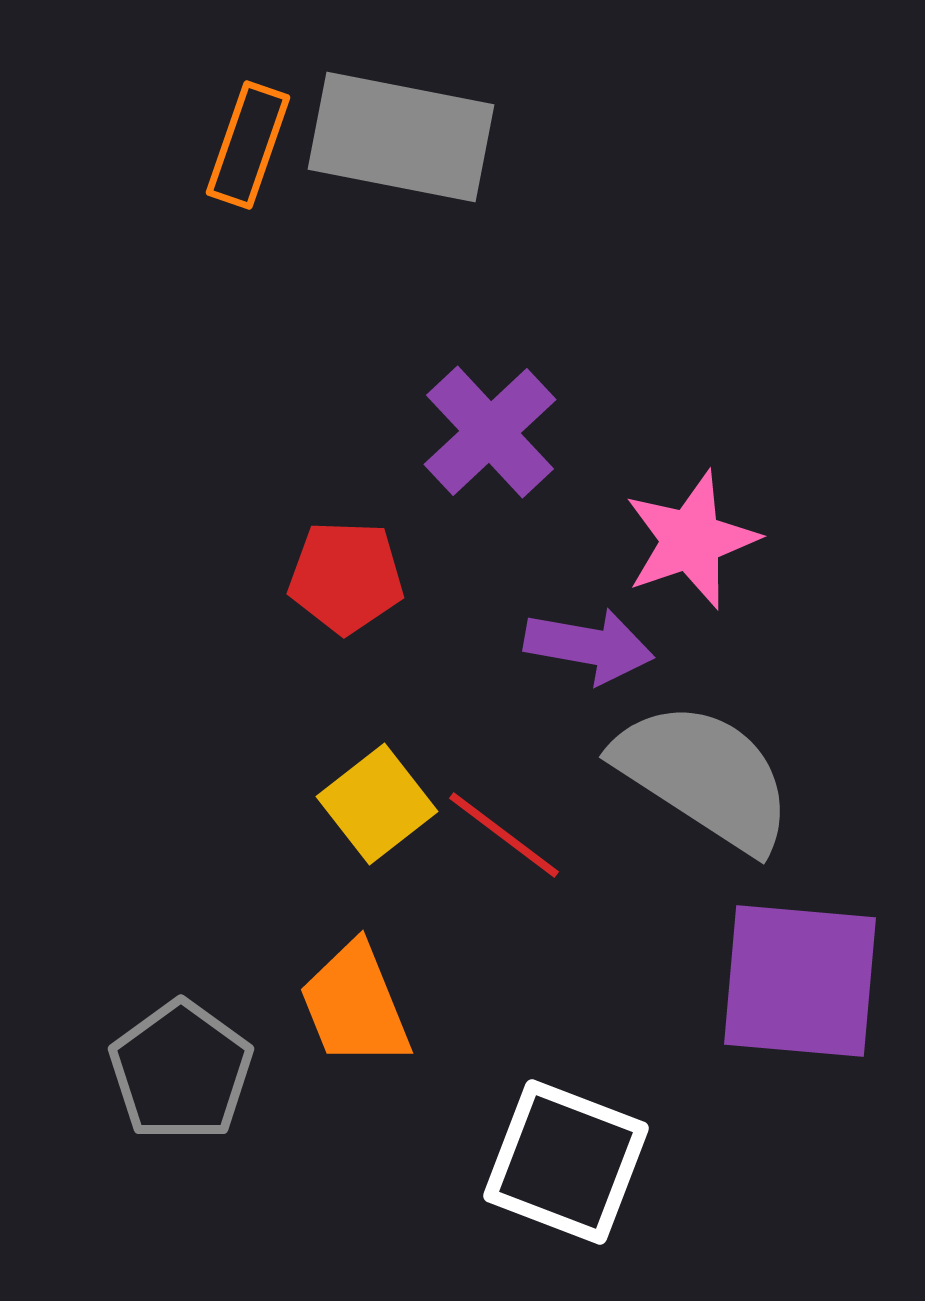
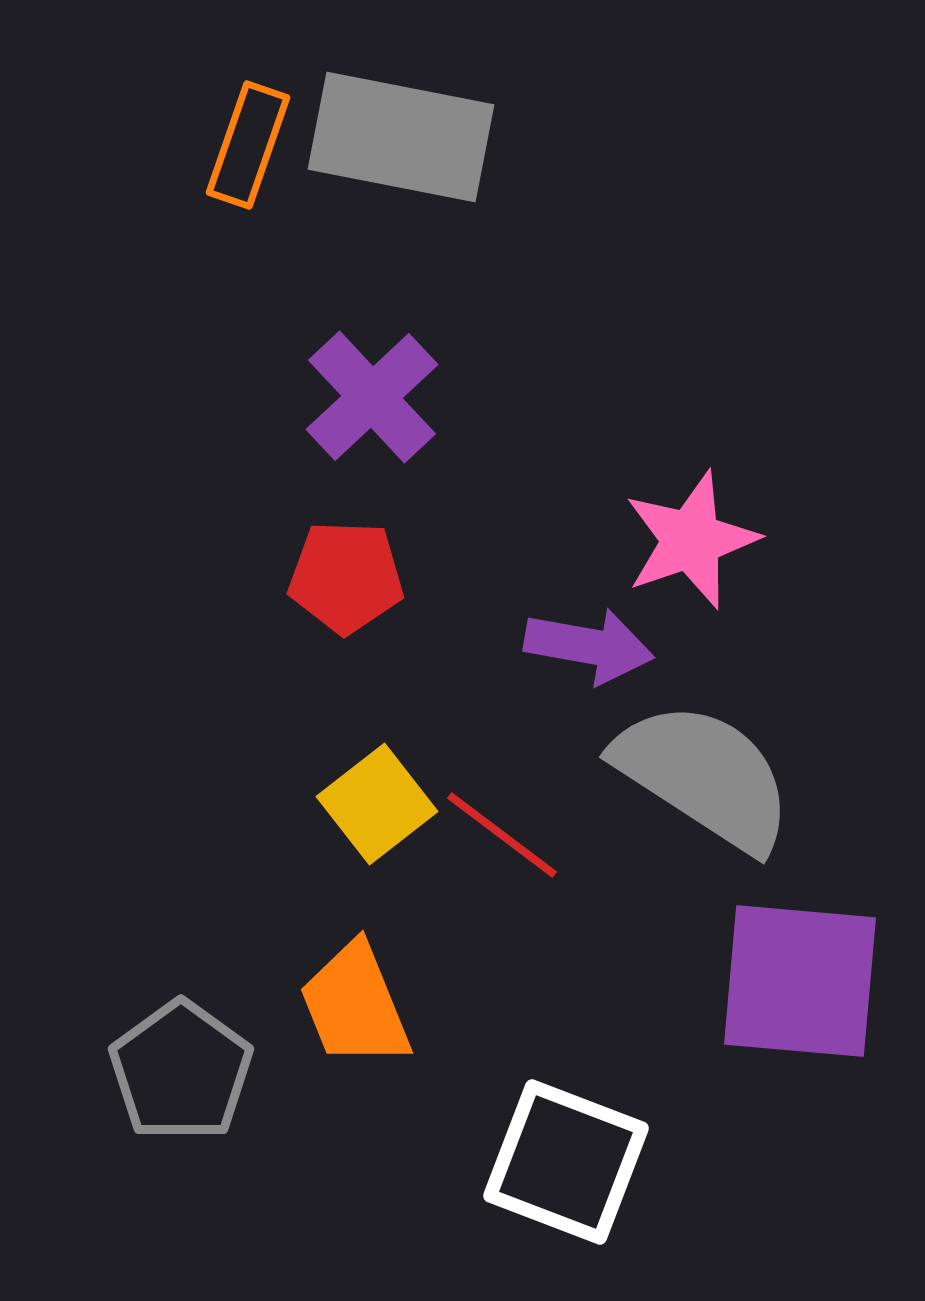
purple cross: moved 118 px left, 35 px up
red line: moved 2 px left
